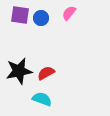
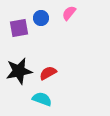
purple square: moved 1 px left, 13 px down; rotated 18 degrees counterclockwise
red semicircle: moved 2 px right
